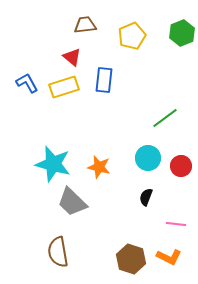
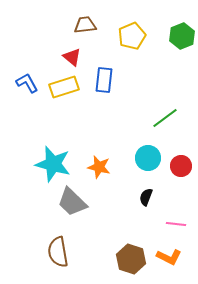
green hexagon: moved 3 px down
